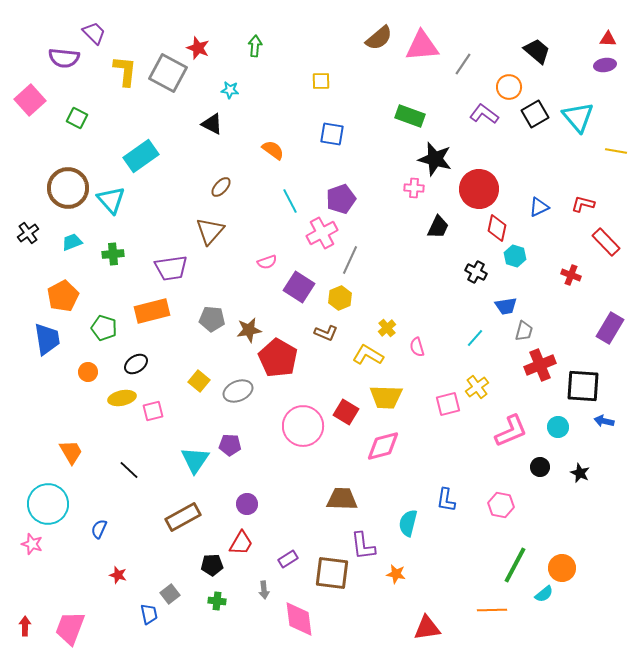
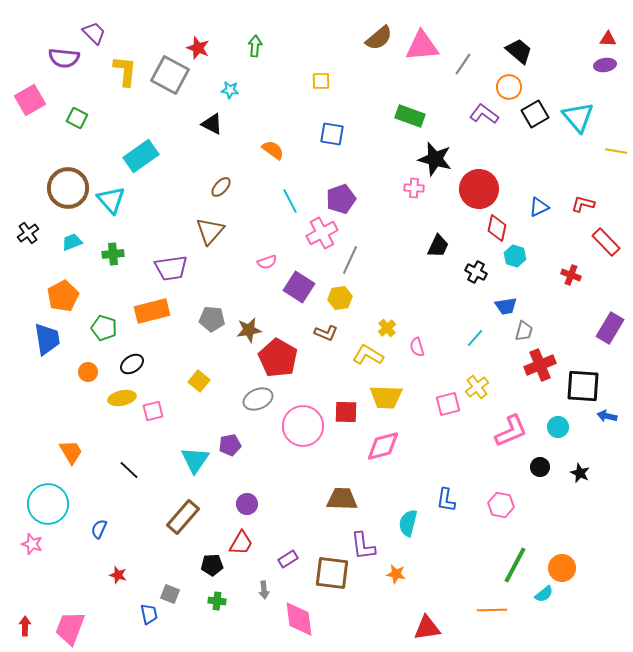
black trapezoid at (537, 51): moved 18 px left
gray square at (168, 73): moved 2 px right, 2 px down
pink square at (30, 100): rotated 12 degrees clockwise
black trapezoid at (438, 227): moved 19 px down
yellow hexagon at (340, 298): rotated 15 degrees clockwise
black ellipse at (136, 364): moved 4 px left
gray ellipse at (238, 391): moved 20 px right, 8 px down
red square at (346, 412): rotated 30 degrees counterclockwise
blue arrow at (604, 421): moved 3 px right, 5 px up
purple pentagon at (230, 445): rotated 15 degrees counterclockwise
brown rectangle at (183, 517): rotated 20 degrees counterclockwise
gray square at (170, 594): rotated 30 degrees counterclockwise
